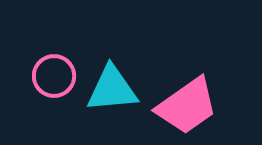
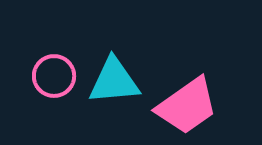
cyan triangle: moved 2 px right, 8 px up
